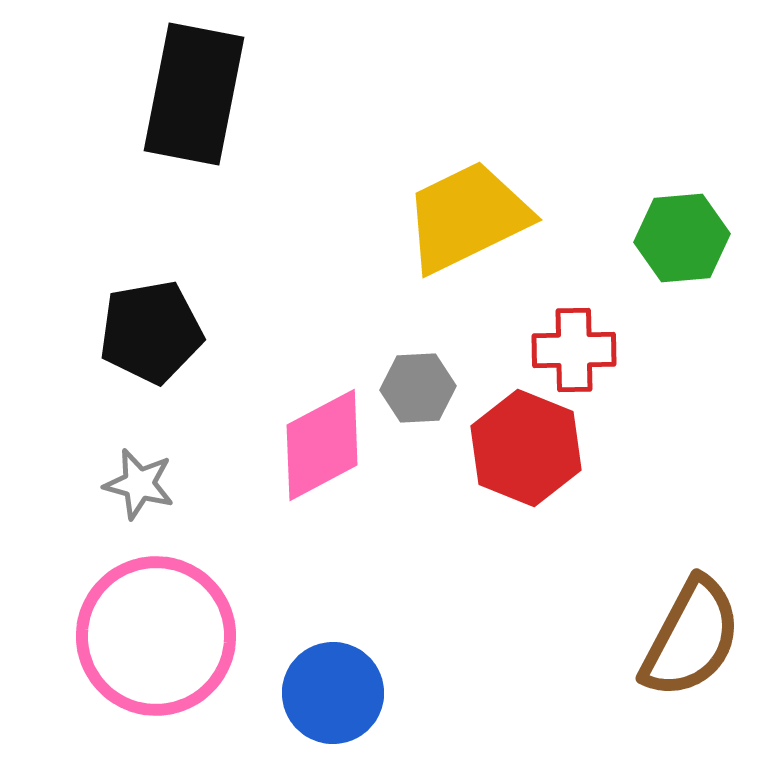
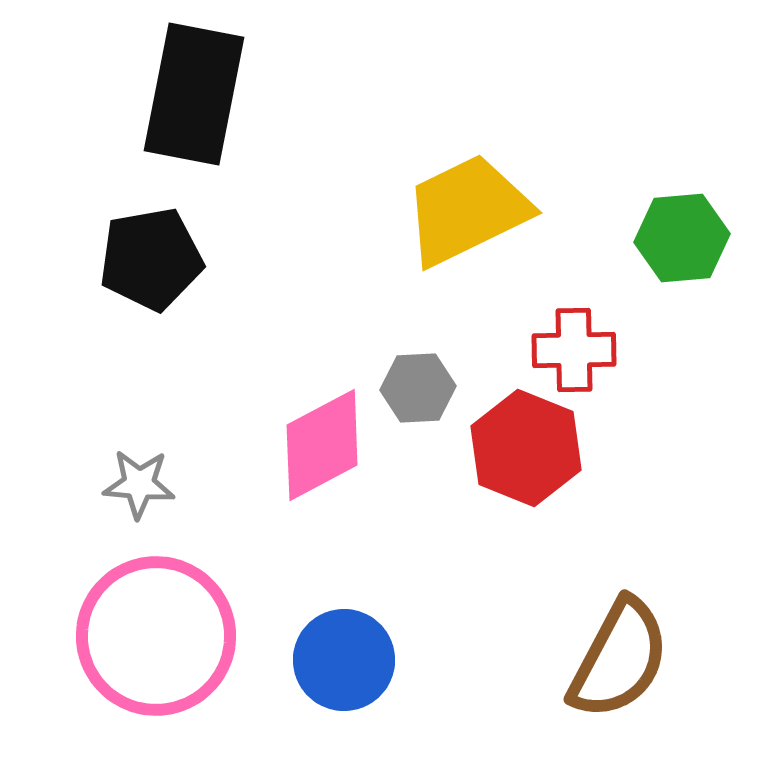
yellow trapezoid: moved 7 px up
black pentagon: moved 73 px up
gray star: rotated 10 degrees counterclockwise
brown semicircle: moved 72 px left, 21 px down
blue circle: moved 11 px right, 33 px up
